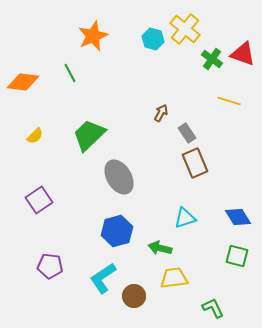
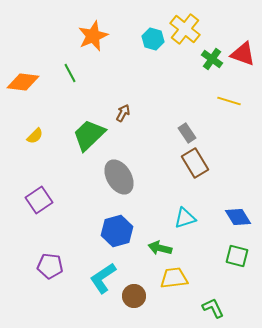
brown arrow: moved 38 px left
brown rectangle: rotated 8 degrees counterclockwise
